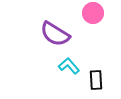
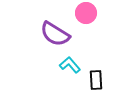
pink circle: moved 7 px left
cyan L-shape: moved 1 px right, 1 px up
